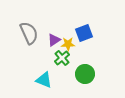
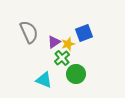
gray semicircle: moved 1 px up
purple triangle: moved 2 px down
yellow star: rotated 16 degrees counterclockwise
green circle: moved 9 px left
